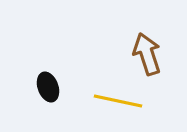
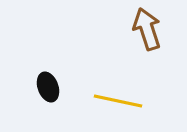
brown arrow: moved 25 px up
